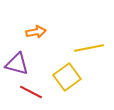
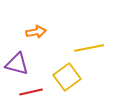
red line: rotated 40 degrees counterclockwise
